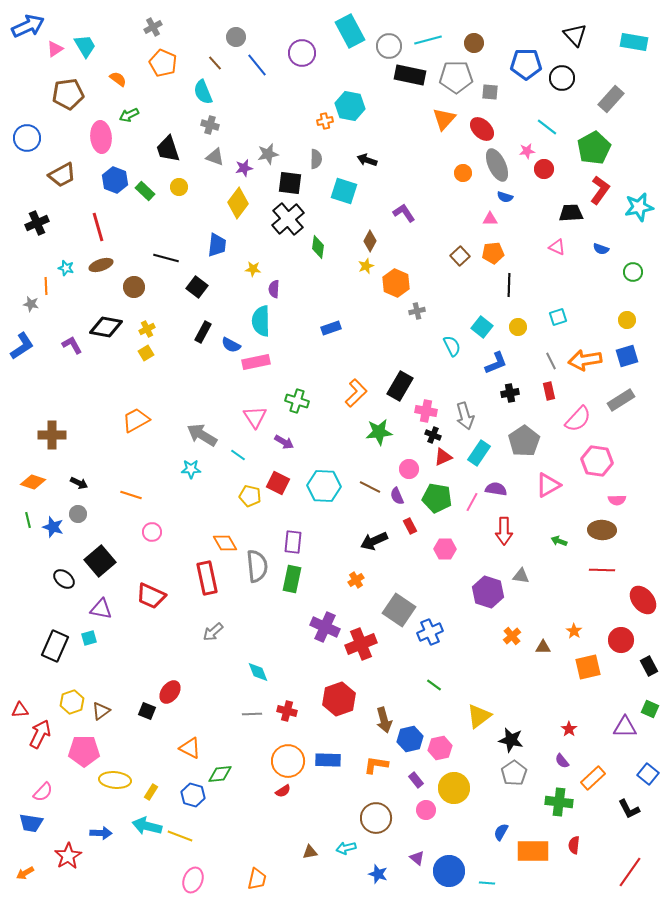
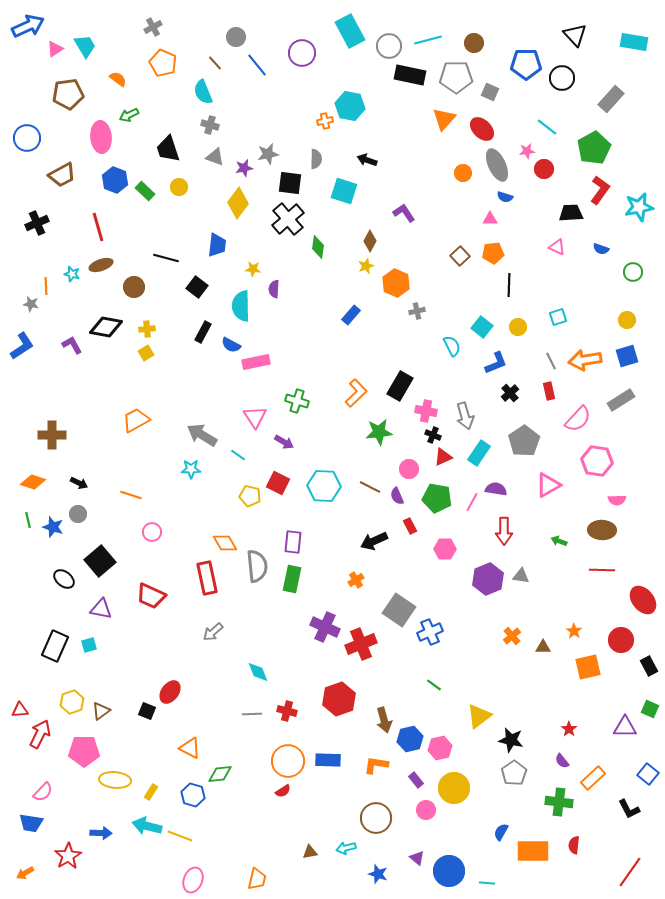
gray square at (490, 92): rotated 18 degrees clockwise
cyan star at (66, 268): moved 6 px right, 6 px down
cyan semicircle at (261, 321): moved 20 px left, 15 px up
blue rectangle at (331, 328): moved 20 px right, 13 px up; rotated 30 degrees counterclockwise
yellow cross at (147, 329): rotated 21 degrees clockwise
black cross at (510, 393): rotated 30 degrees counterclockwise
purple hexagon at (488, 592): moved 13 px up; rotated 20 degrees clockwise
cyan square at (89, 638): moved 7 px down
